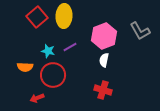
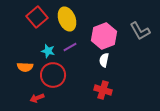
yellow ellipse: moved 3 px right, 3 px down; rotated 25 degrees counterclockwise
